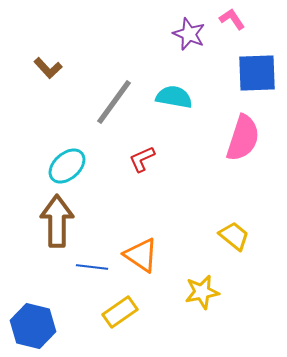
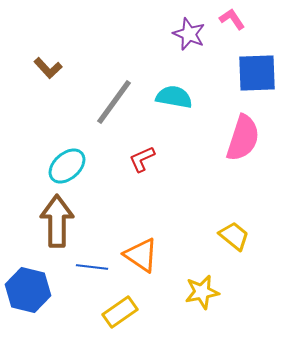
blue hexagon: moved 5 px left, 36 px up
